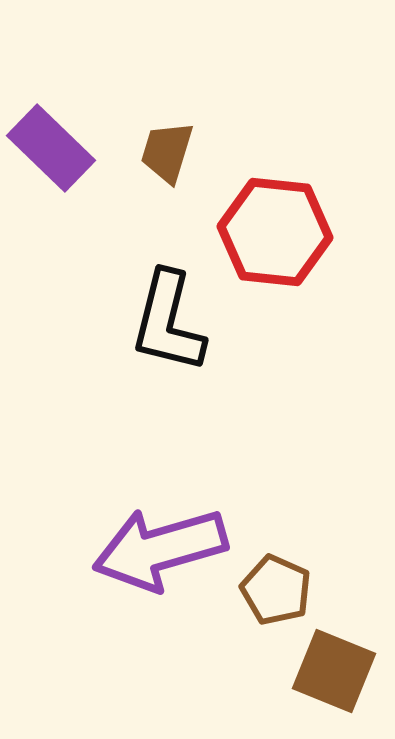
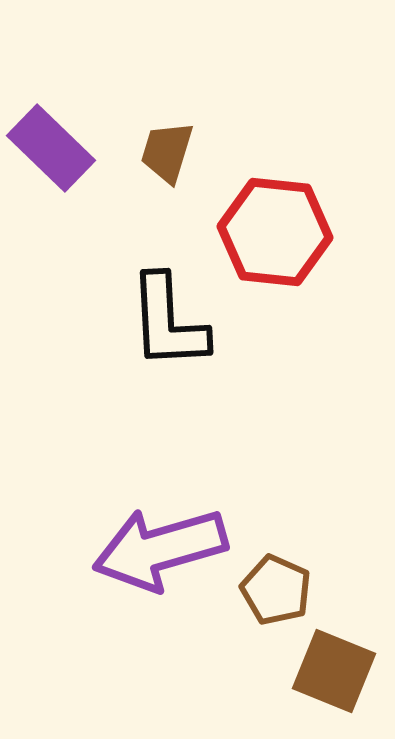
black L-shape: rotated 17 degrees counterclockwise
